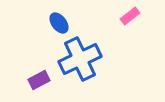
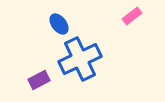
pink rectangle: moved 2 px right
blue ellipse: moved 1 px down
